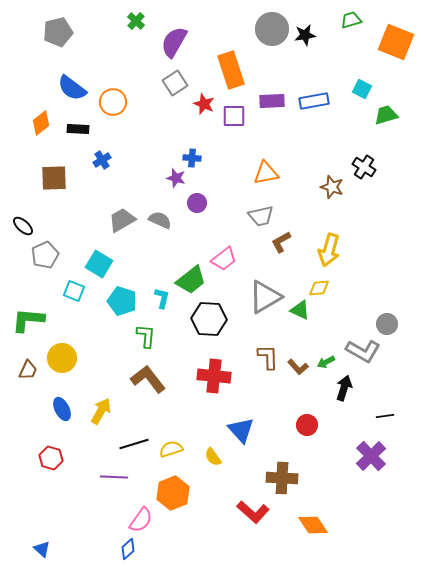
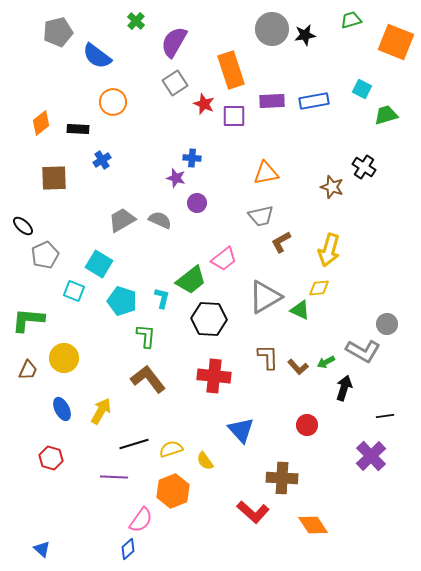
blue semicircle at (72, 88): moved 25 px right, 32 px up
yellow circle at (62, 358): moved 2 px right
yellow semicircle at (213, 457): moved 8 px left, 4 px down
orange hexagon at (173, 493): moved 2 px up
